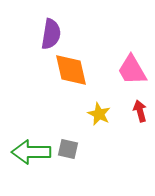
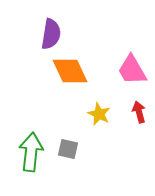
orange diamond: moved 1 px left, 1 px down; rotated 12 degrees counterclockwise
red arrow: moved 1 px left, 1 px down
green arrow: rotated 96 degrees clockwise
